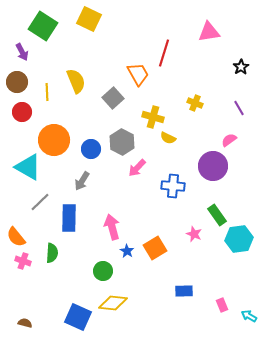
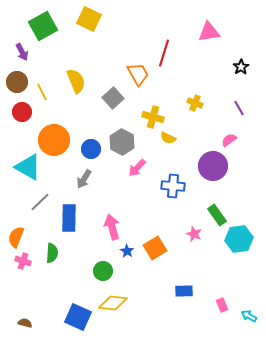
green square at (43, 26): rotated 28 degrees clockwise
yellow line at (47, 92): moved 5 px left; rotated 24 degrees counterclockwise
gray arrow at (82, 181): moved 2 px right, 2 px up
orange semicircle at (16, 237): rotated 60 degrees clockwise
